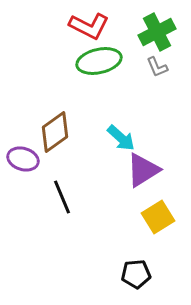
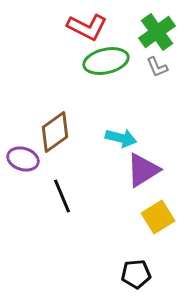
red L-shape: moved 2 px left, 1 px down
green cross: rotated 9 degrees counterclockwise
green ellipse: moved 7 px right
cyan arrow: rotated 28 degrees counterclockwise
black line: moved 1 px up
